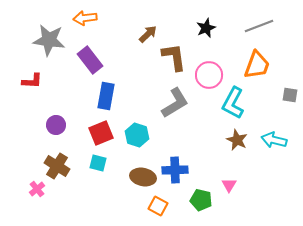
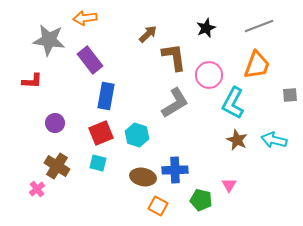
gray square: rotated 14 degrees counterclockwise
purple circle: moved 1 px left, 2 px up
